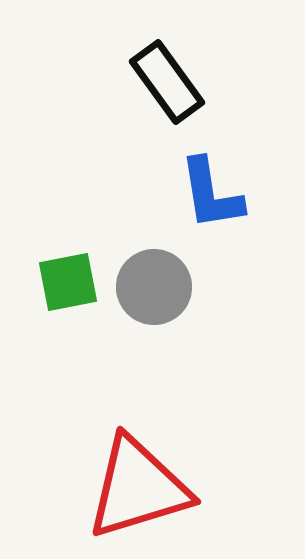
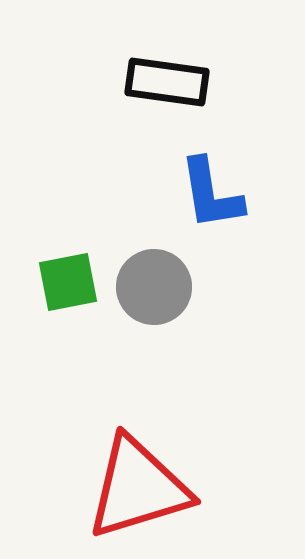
black rectangle: rotated 46 degrees counterclockwise
